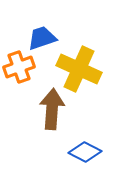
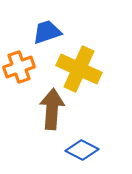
blue trapezoid: moved 5 px right, 6 px up
blue diamond: moved 3 px left, 2 px up
